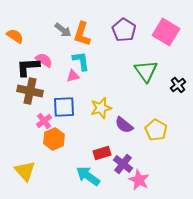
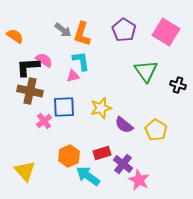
black cross: rotated 35 degrees counterclockwise
orange hexagon: moved 15 px right, 17 px down
